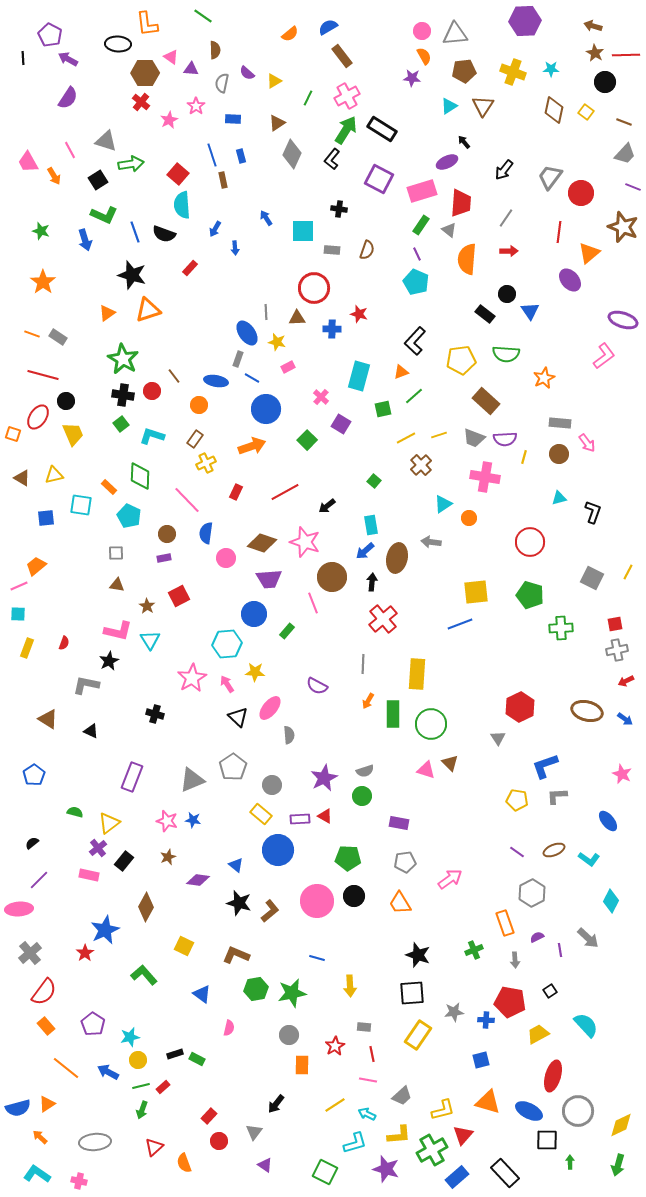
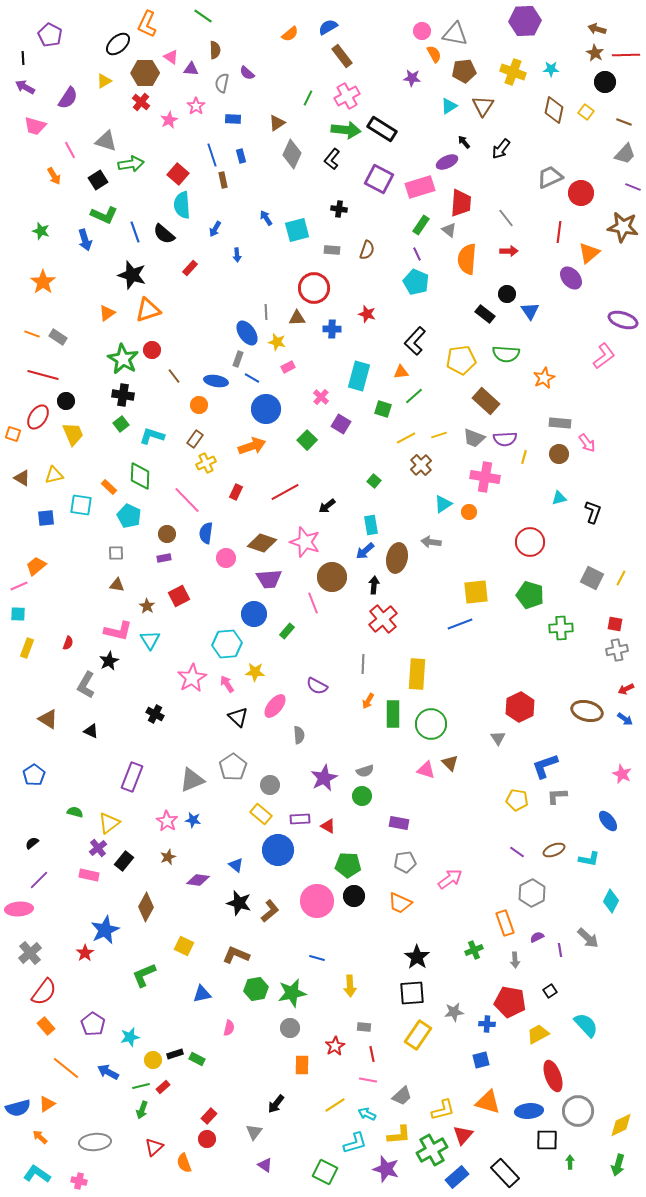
orange L-shape at (147, 24): rotated 32 degrees clockwise
brown arrow at (593, 26): moved 4 px right, 3 px down
gray triangle at (455, 34): rotated 16 degrees clockwise
black ellipse at (118, 44): rotated 45 degrees counterclockwise
orange semicircle at (424, 56): moved 10 px right, 2 px up
purple arrow at (68, 59): moved 43 px left, 28 px down
yellow triangle at (274, 81): moved 170 px left
green arrow at (346, 130): rotated 64 degrees clockwise
pink trapezoid at (28, 162): moved 7 px right, 36 px up; rotated 45 degrees counterclockwise
black arrow at (504, 170): moved 3 px left, 21 px up
gray trapezoid at (550, 177): rotated 28 degrees clockwise
pink rectangle at (422, 191): moved 2 px left, 4 px up
gray line at (506, 218): rotated 72 degrees counterclockwise
brown star at (623, 227): rotated 12 degrees counterclockwise
cyan square at (303, 231): moved 6 px left, 1 px up; rotated 15 degrees counterclockwise
black semicircle at (164, 234): rotated 20 degrees clockwise
blue arrow at (235, 248): moved 2 px right, 7 px down
purple ellipse at (570, 280): moved 1 px right, 2 px up
red star at (359, 314): moved 8 px right
orange triangle at (401, 372): rotated 14 degrees clockwise
red circle at (152, 391): moved 41 px up
green square at (383, 409): rotated 30 degrees clockwise
orange circle at (469, 518): moved 6 px up
yellow line at (628, 572): moved 7 px left, 6 px down
black arrow at (372, 582): moved 2 px right, 3 px down
red square at (615, 624): rotated 21 degrees clockwise
red semicircle at (64, 643): moved 4 px right
red arrow at (626, 681): moved 8 px down
gray L-shape at (86, 685): rotated 72 degrees counterclockwise
pink ellipse at (270, 708): moved 5 px right, 2 px up
black cross at (155, 714): rotated 12 degrees clockwise
gray semicircle at (289, 735): moved 10 px right
gray circle at (272, 785): moved 2 px left
red triangle at (325, 816): moved 3 px right, 10 px down
pink star at (167, 821): rotated 15 degrees clockwise
green pentagon at (348, 858): moved 7 px down
cyan L-shape at (589, 859): rotated 25 degrees counterclockwise
orange trapezoid at (400, 903): rotated 35 degrees counterclockwise
black star at (418, 955): moved 1 px left, 2 px down; rotated 15 degrees clockwise
green L-shape at (144, 975): rotated 72 degrees counterclockwise
blue triangle at (202, 994): rotated 48 degrees counterclockwise
blue cross at (486, 1020): moved 1 px right, 4 px down
gray circle at (289, 1035): moved 1 px right, 7 px up
yellow circle at (138, 1060): moved 15 px right
red ellipse at (553, 1076): rotated 36 degrees counterclockwise
blue ellipse at (529, 1111): rotated 32 degrees counterclockwise
red circle at (219, 1141): moved 12 px left, 2 px up
